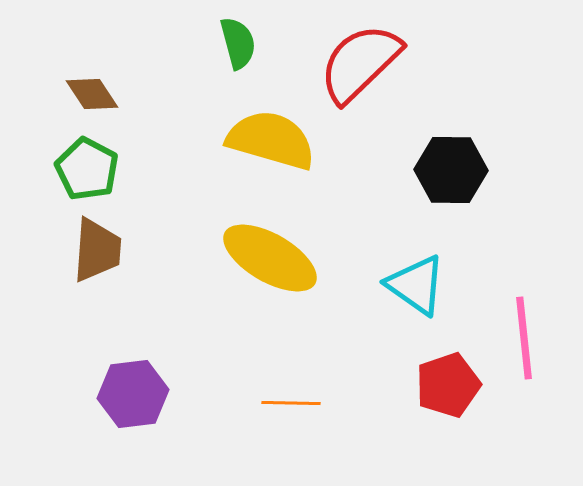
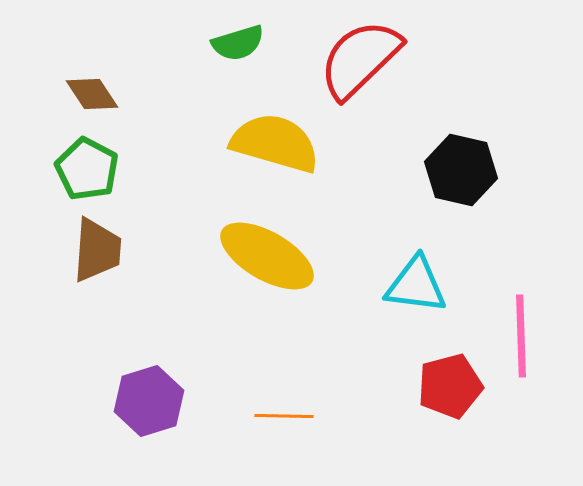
green semicircle: rotated 88 degrees clockwise
red semicircle: moved 4 px up
yellow semicircle: moved 4 px right, 3 px down
black hexagon: moved 10 px right; rotated 12 degrees clockwise
yellow ellipse: moved 3 px left, 2 px up
cyan triangle: rotated 28 degrees counterclockwise
pink line: moved 3 px left, 2 px up; rotated 4 degrees clockwise
red pentagon: moved 2 px right, 1 px down; rotated 4 degrees clockwise
purple hexagon: moved 16 px right, 7 px down; rotated 10 degrees counterclockwise
orange line: moved 7 px left, 13 px down
